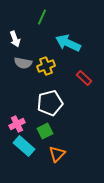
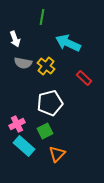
green line: rotated 14 degrees counterclockwise
yellow cross: rotated 30 degrees counterclockwise
